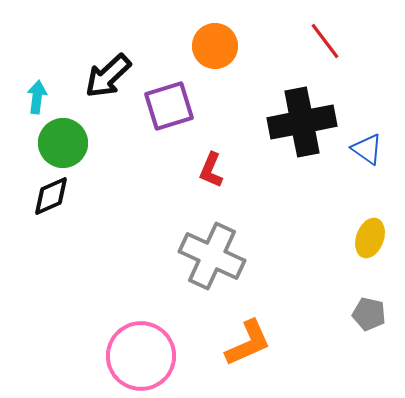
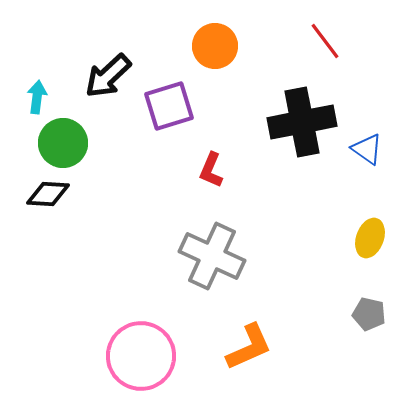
black diamond: moved 3 px left, 2 px up; rotated 27 degrees clockwise
orange L-shape: moved 1 px right, 4 px down
